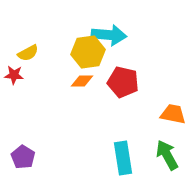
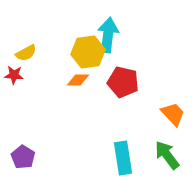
cyan arrow: moved 1 px left; rotated 88 degrees counterclockwise
yellow semicircle: moved 2 px left
orange diamond: moved 4 px left, 1 px up
orange trapezoid: rotated 36 degrees clockwise
green arrow: rotated 8 degrees counterclockwise
